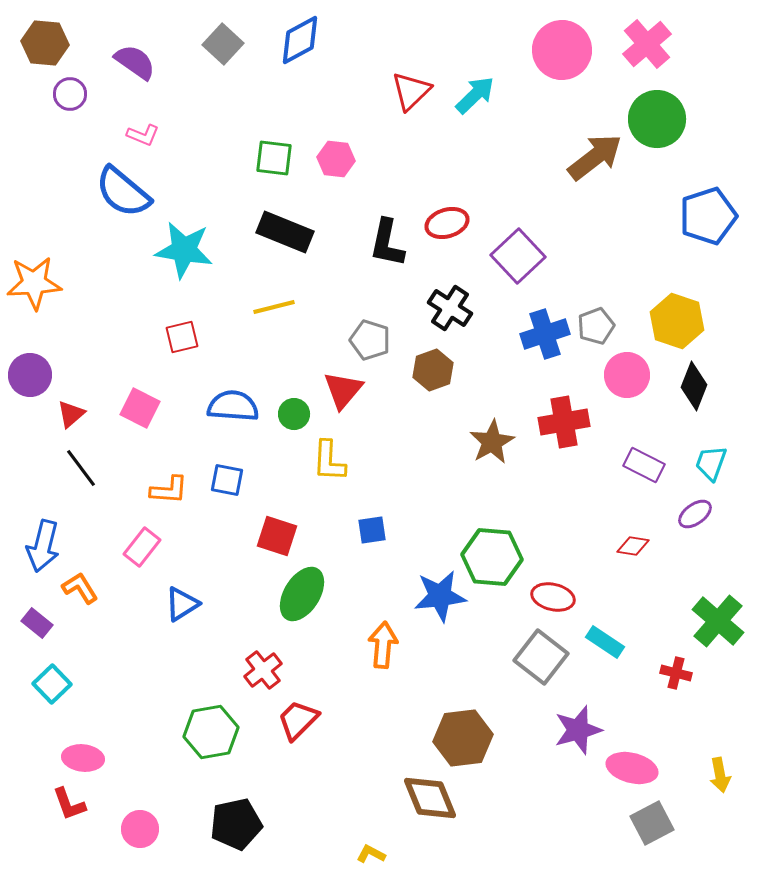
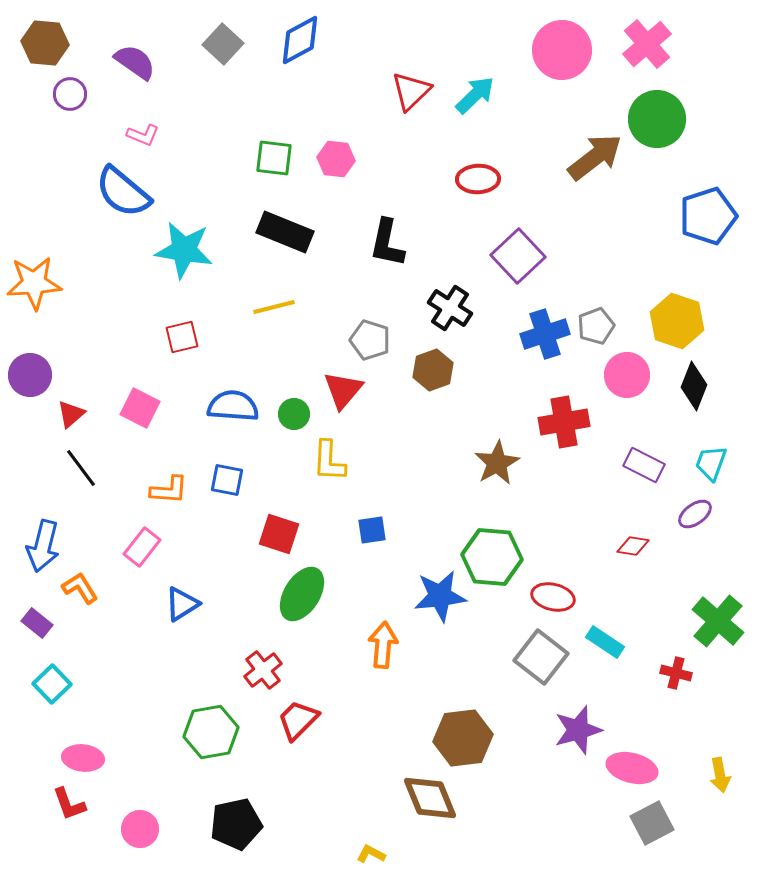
red ellipse at (447, 223): moved 31 px right, 44 px up; rotated 15 degrees clockwise
brown star at (492, 442): moved 5 px right, 21 px down
red square at (277, 536): moved 2 px right, 2 px up
